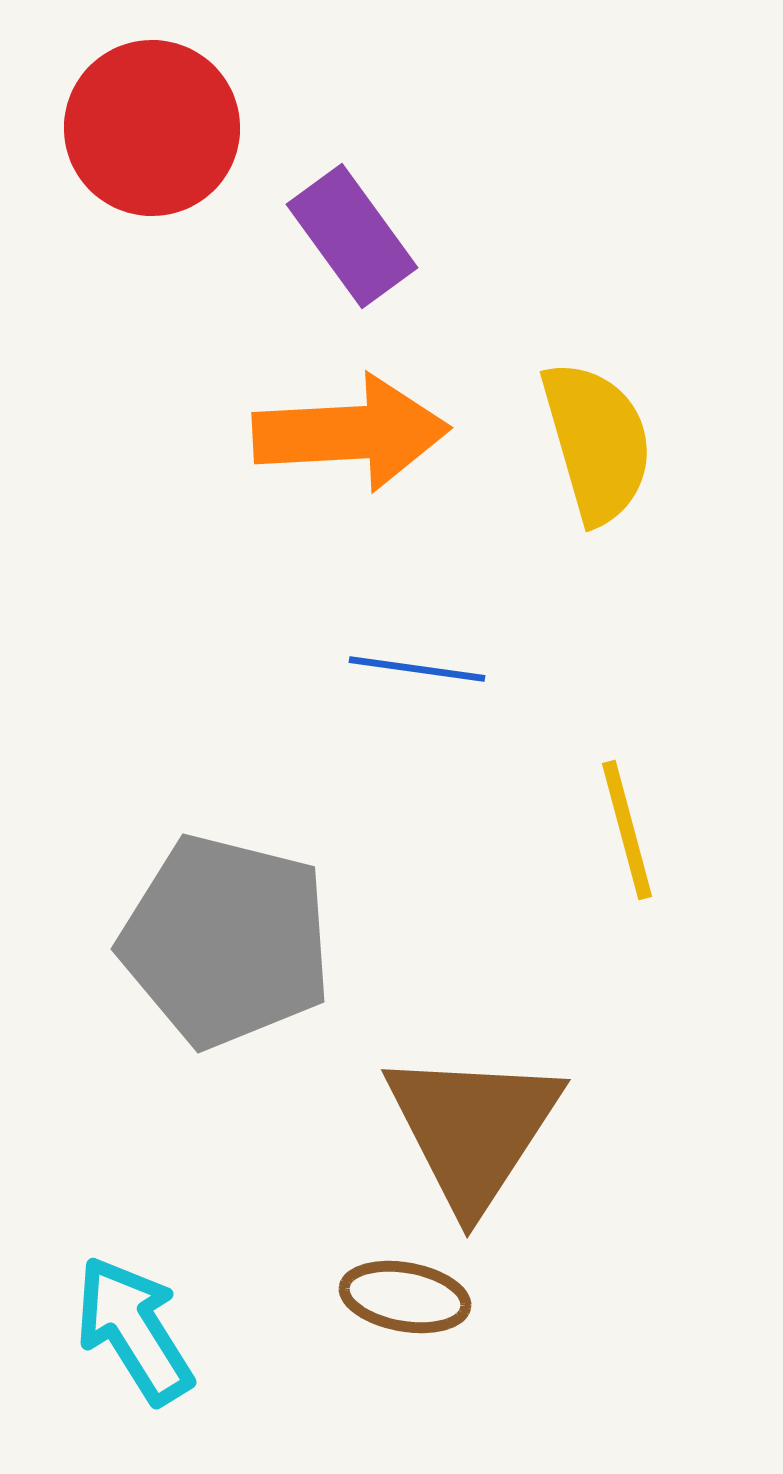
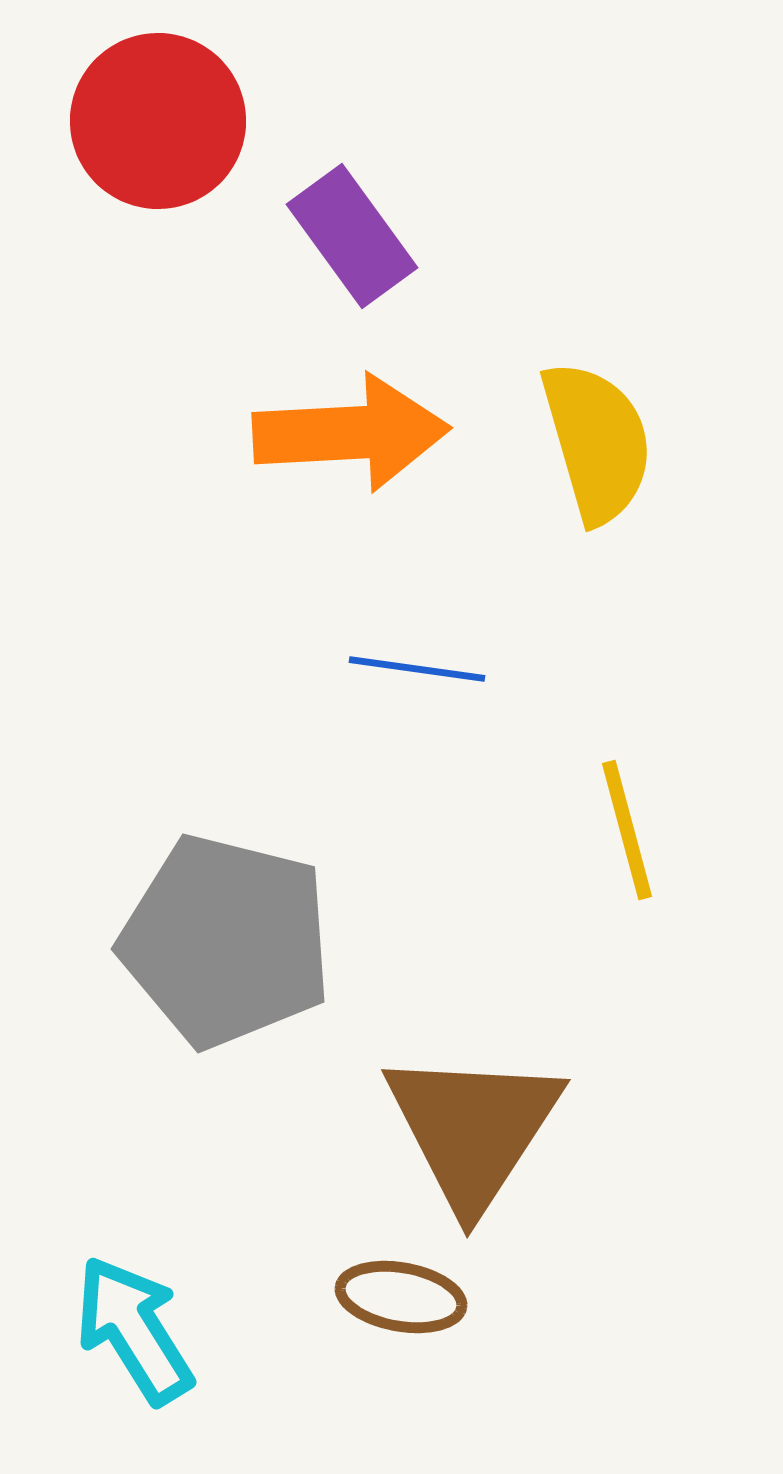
red circle: moved 6 px right, 7 px up
brown ellipse: moved 4 px left
